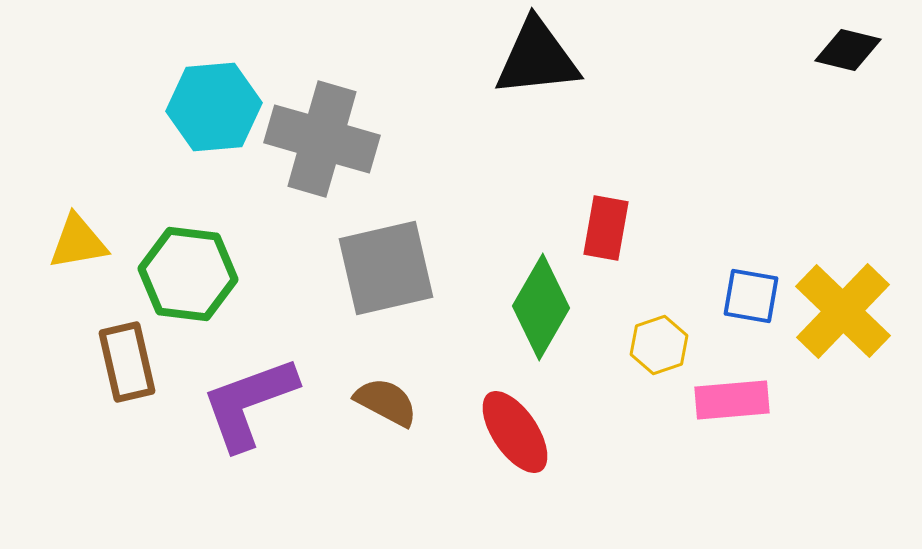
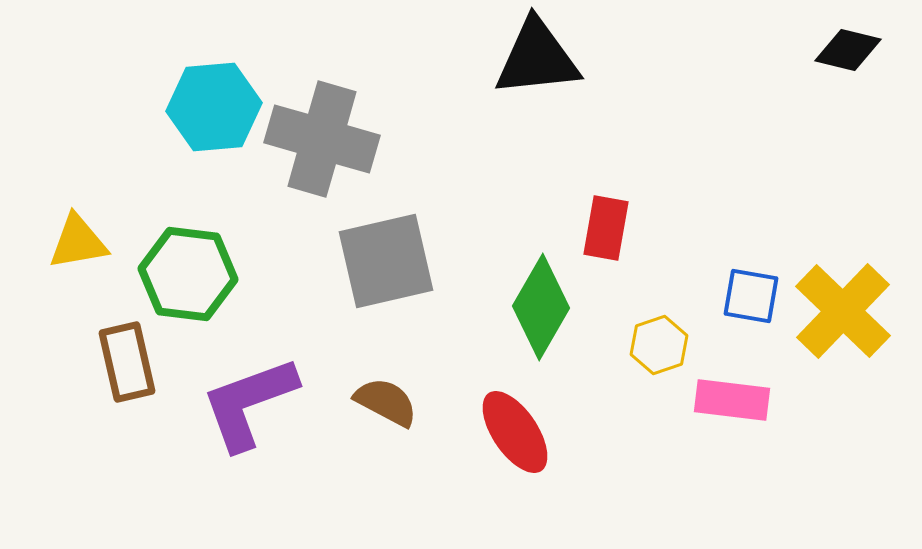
gray square: moved 7 px up
pink rectangle: rotated 12 degrees clockwise
